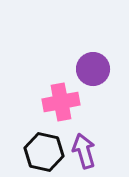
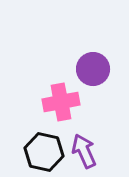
purple arrow: rotated 8 degrees counterclockwise
